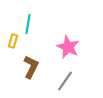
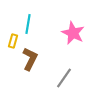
pink star: moved 5 px right, 14 px up
brown L-shape: moved 1 px left, 8 px up
gray line: moved 1 px left, 3 px up
